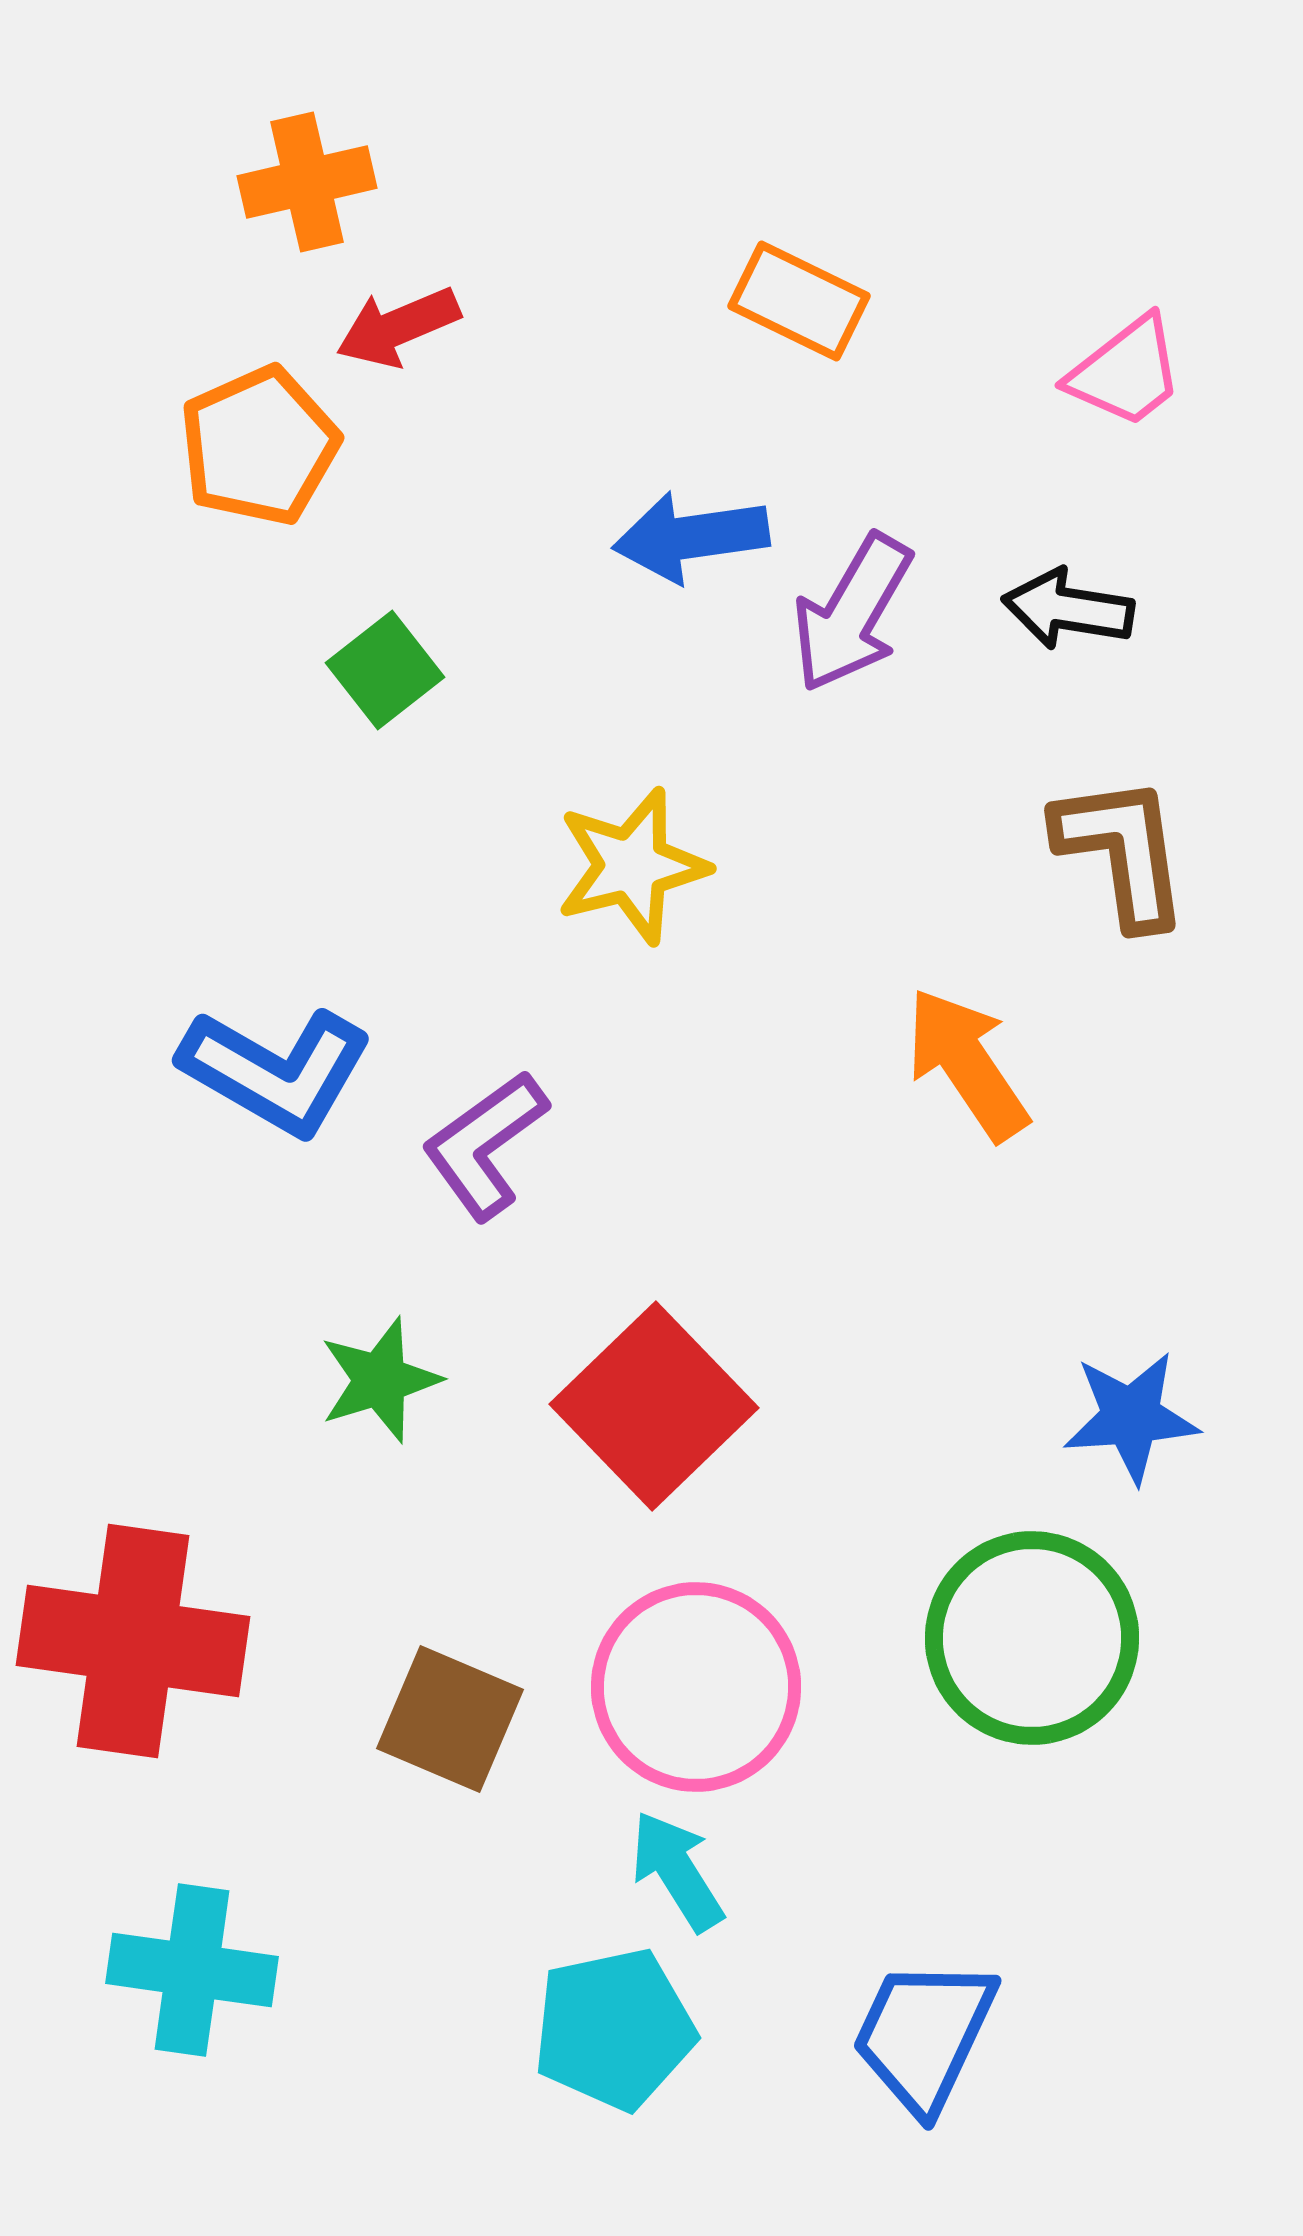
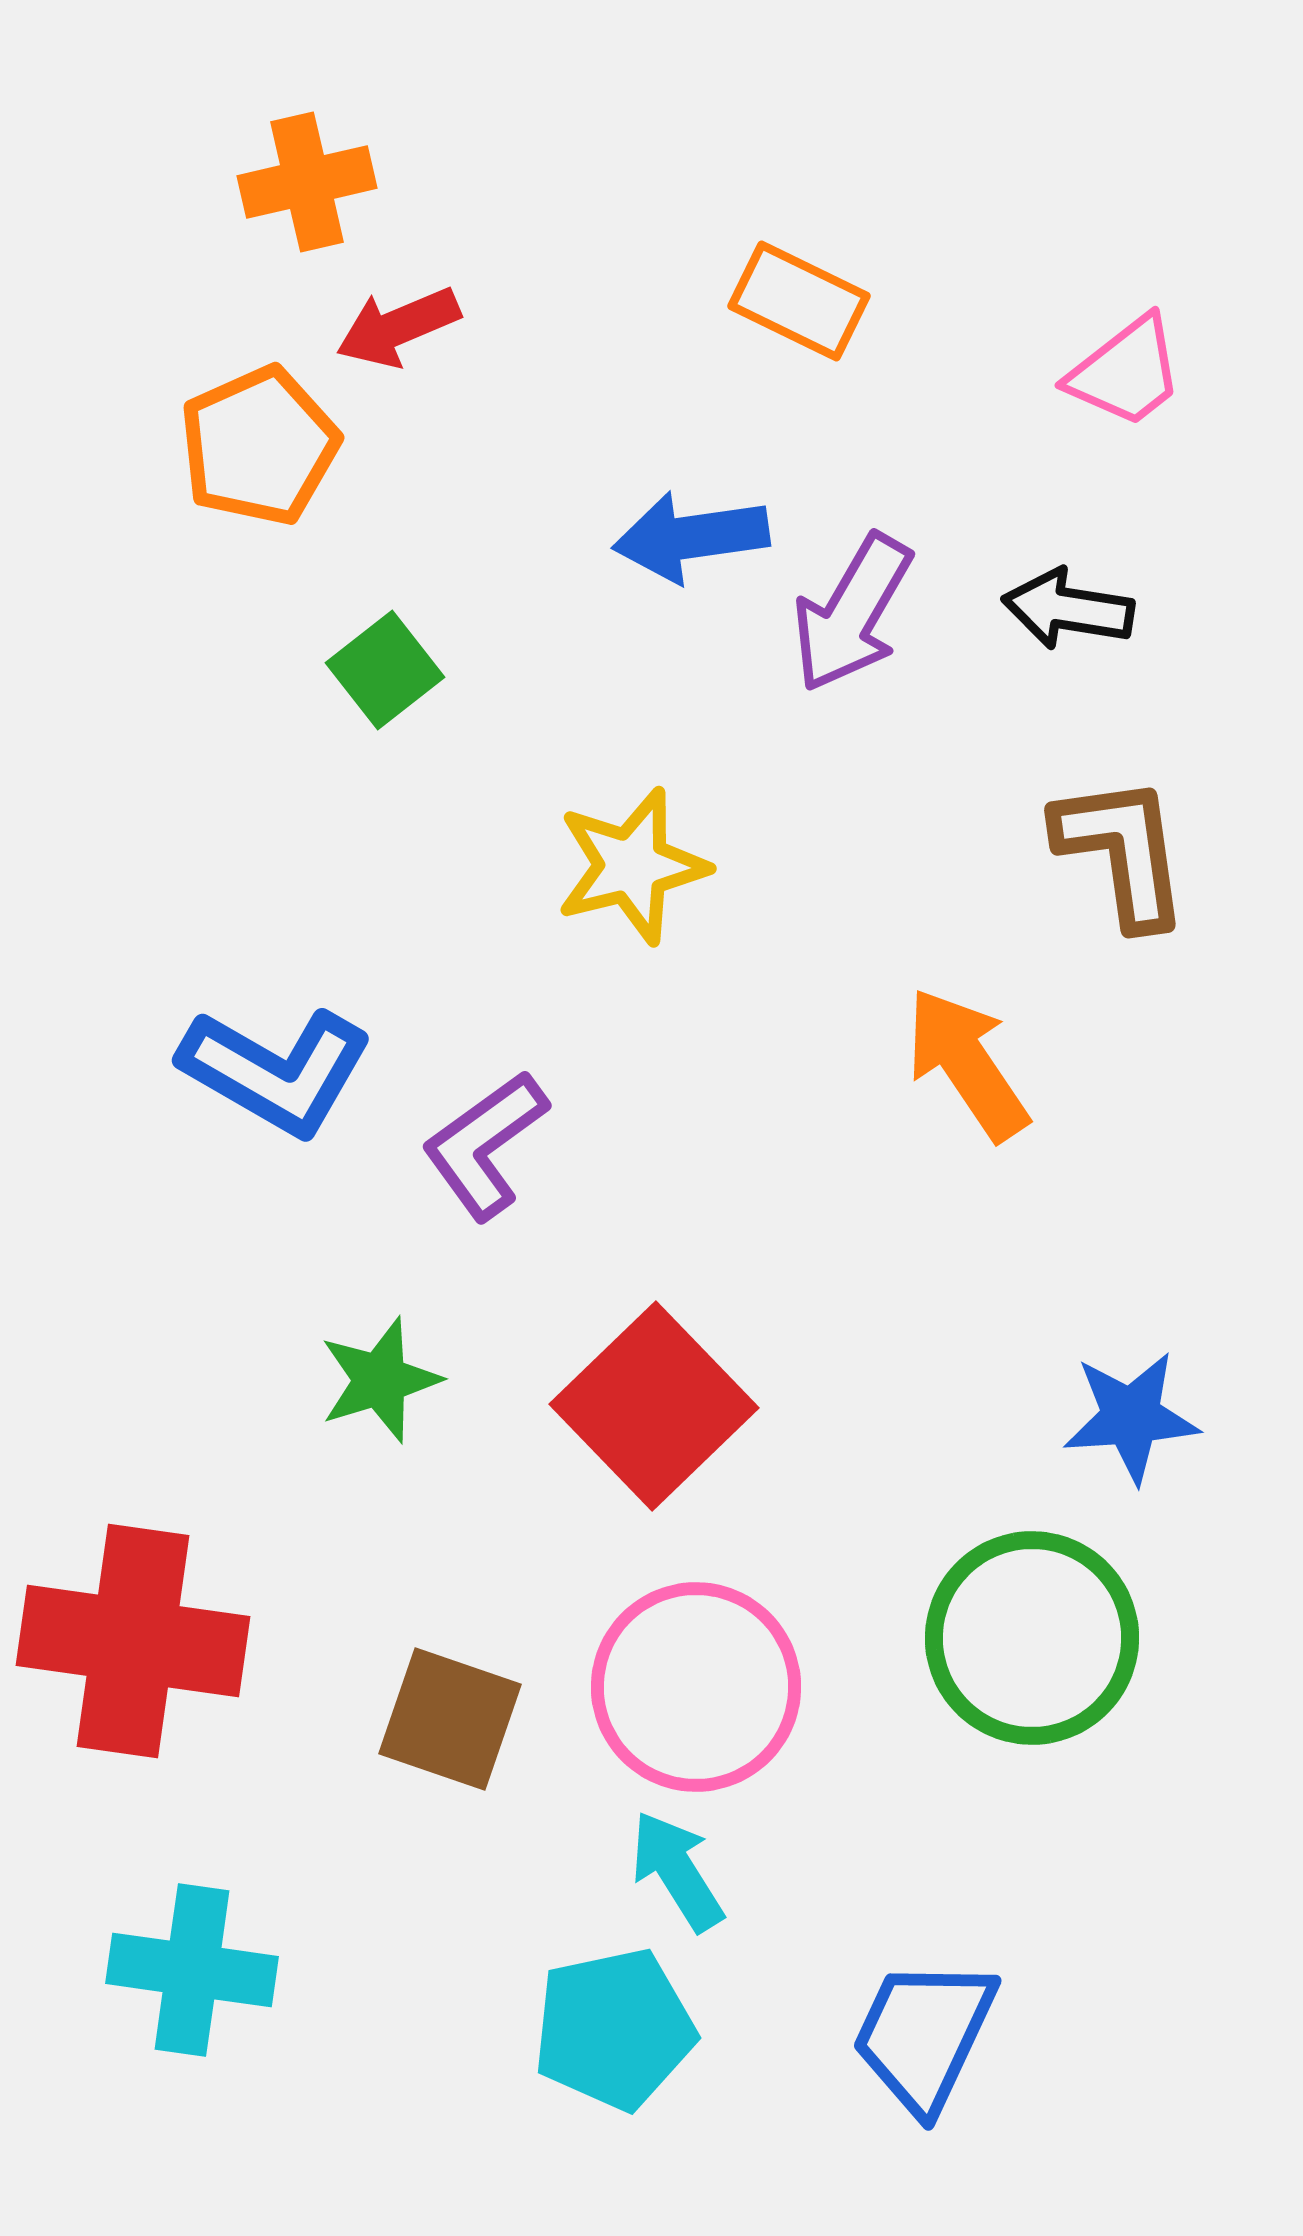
brown square: rotated 4 degrees counterclockwise
